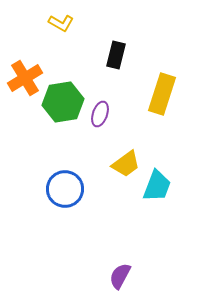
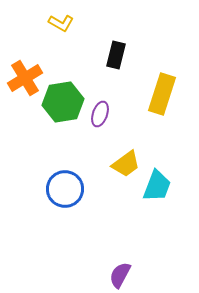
purple semicircle: moved 1 px up
